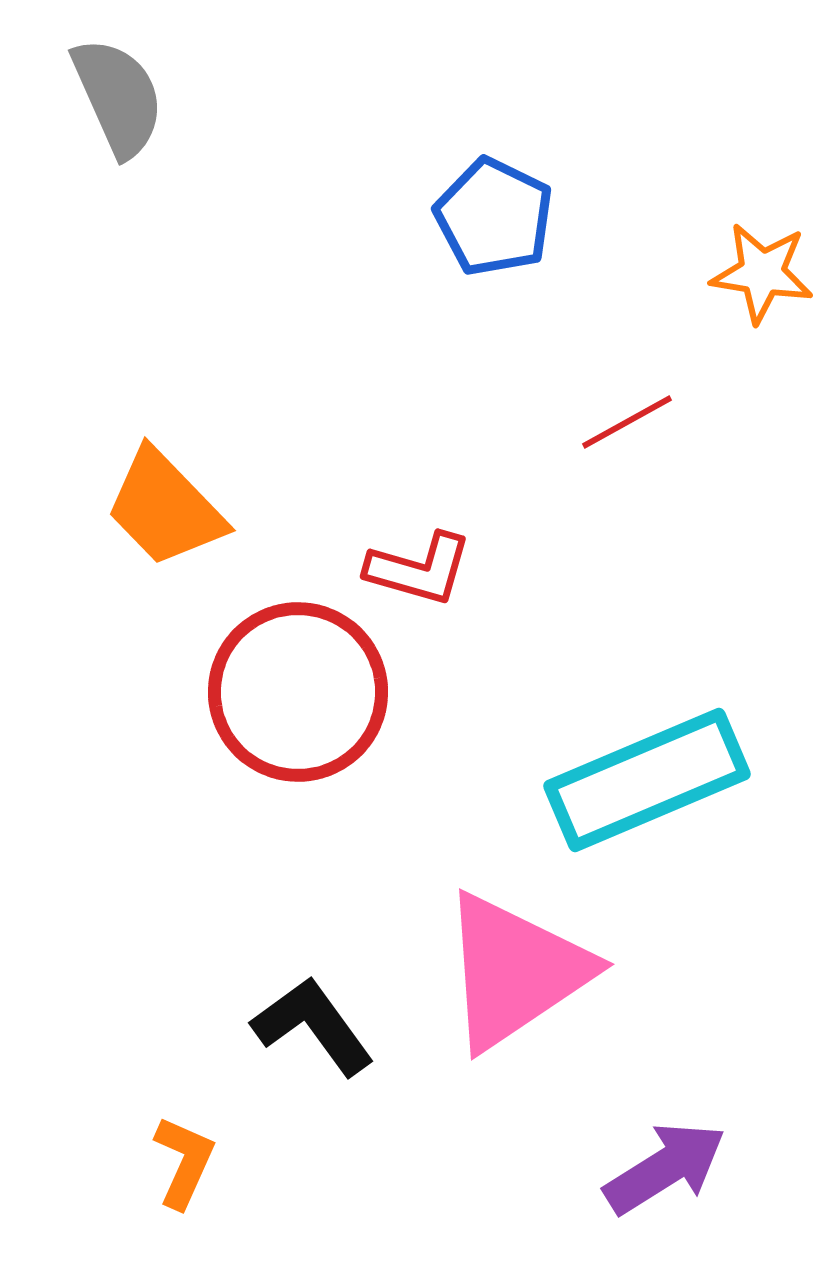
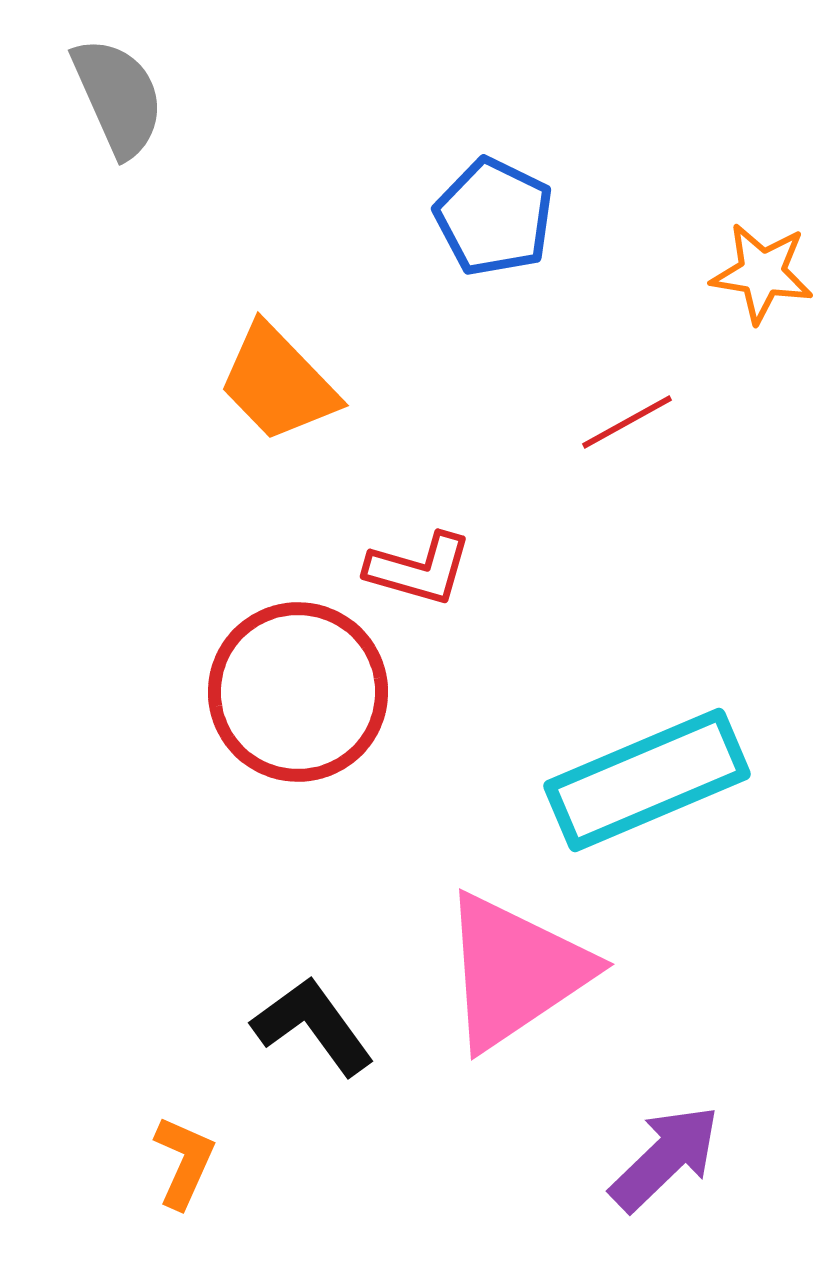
orange trapezoid: moved 113 px right, 125 px up
purple arrow: moved 10 px up; rotated 12 degrees counterclockwise
